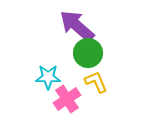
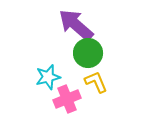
purple arrow: moved 1 px left, 1 px up
cyan star: rotated 15 degrees counterclockwise
pink cross: rotated 12 degrees clockwise
